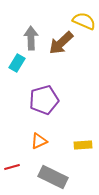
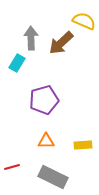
orange triangle: moved 7 px right; rotated 24 degrees clockwise
